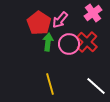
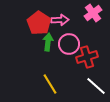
pink arrow: rotated 132 degrees counterclockwise
red cross: moved 15 px down; rotated 30 degrees clockwise
yellow line: rotated 15 degrees counterclockwise
